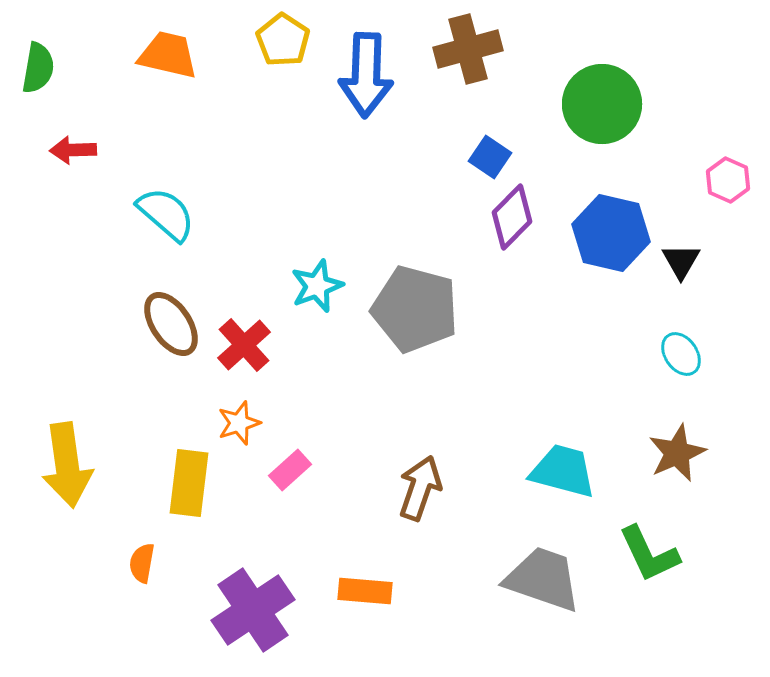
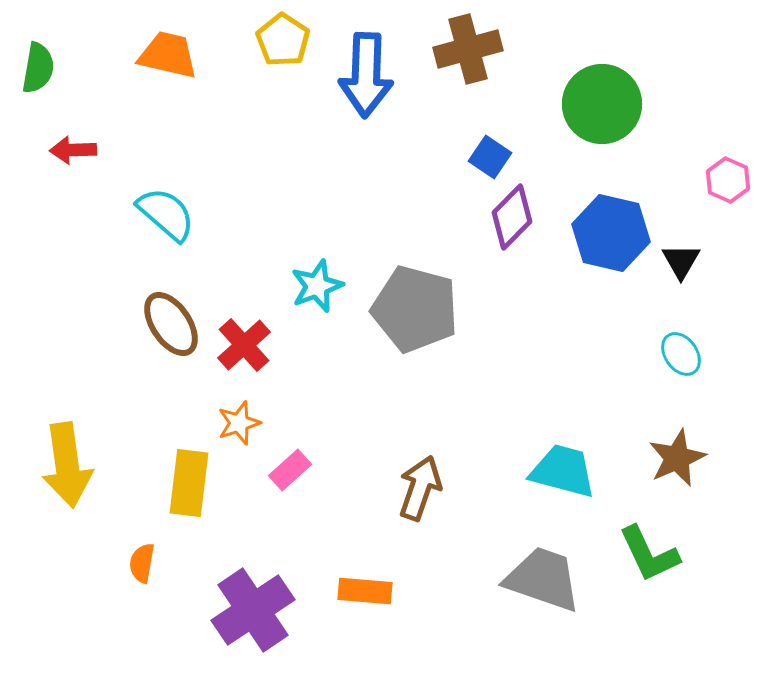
brown star: moved 5 px down
